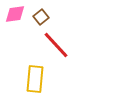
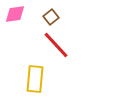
brown square: moved 10 px right
